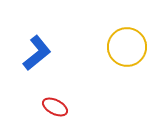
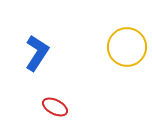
blue L-shape: rotated 18 degrees counterclockwise
